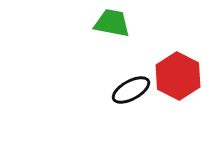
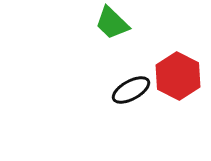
green trapezoid: rotated 147 degrees counterclockwise
